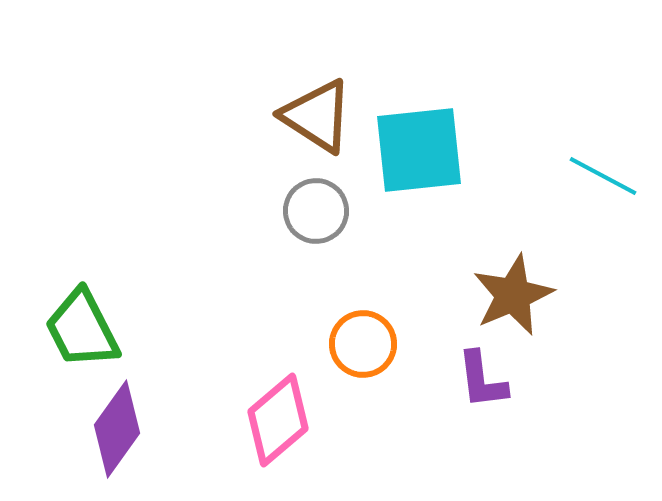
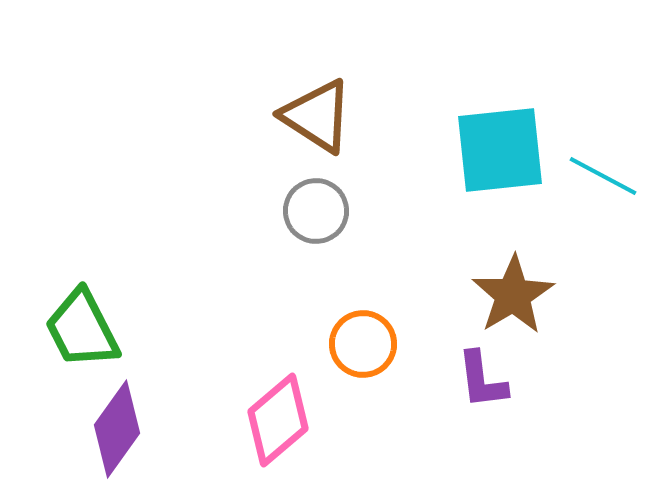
cyan square: moved 81 px right
brown star: rotated 8 degrees counterclockwise
